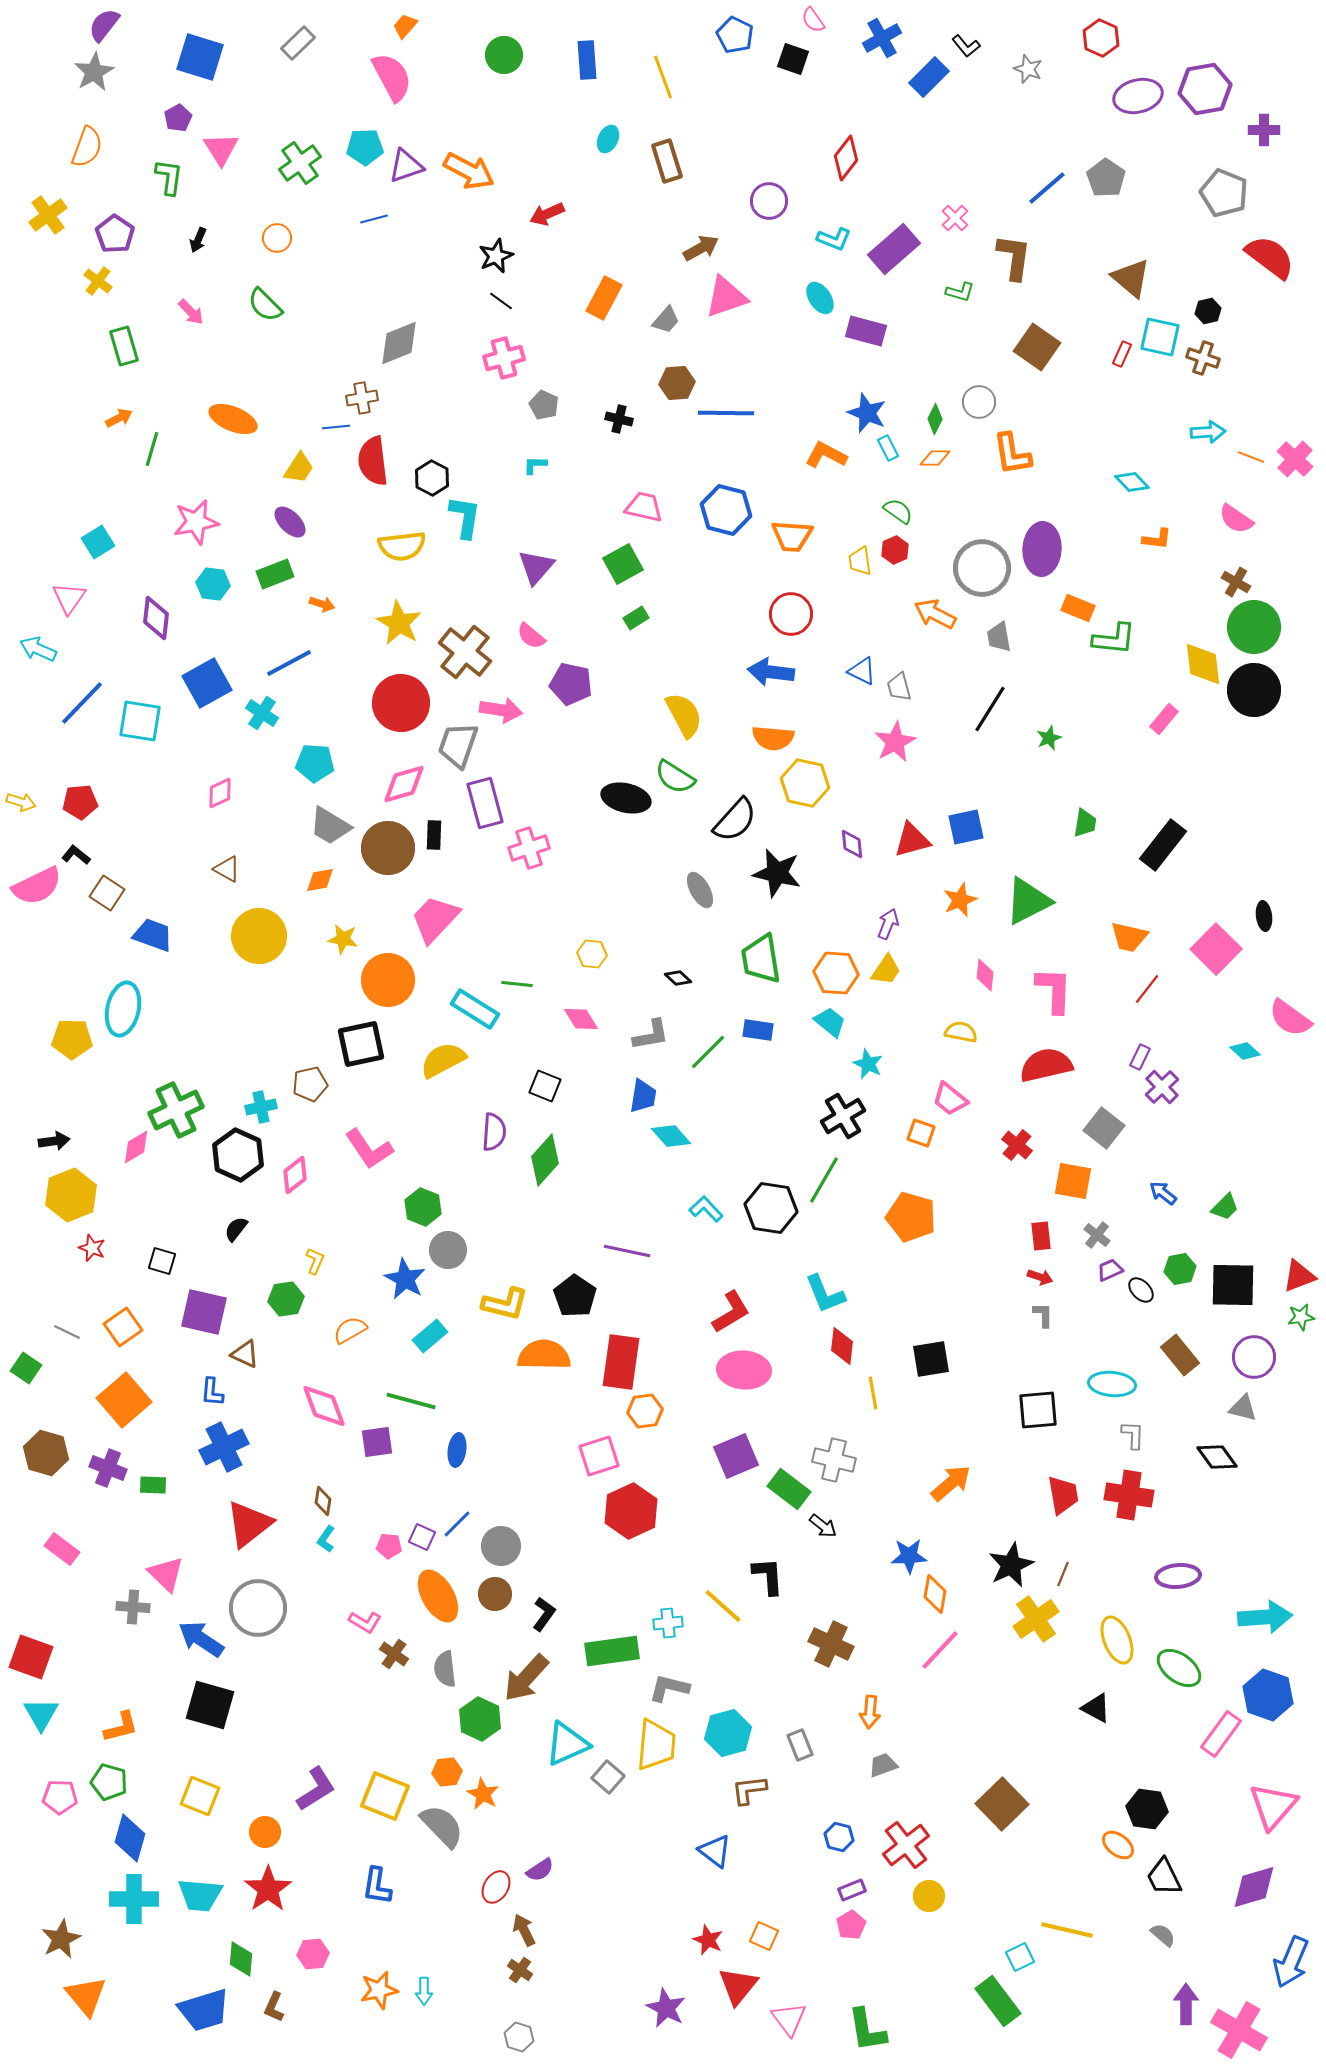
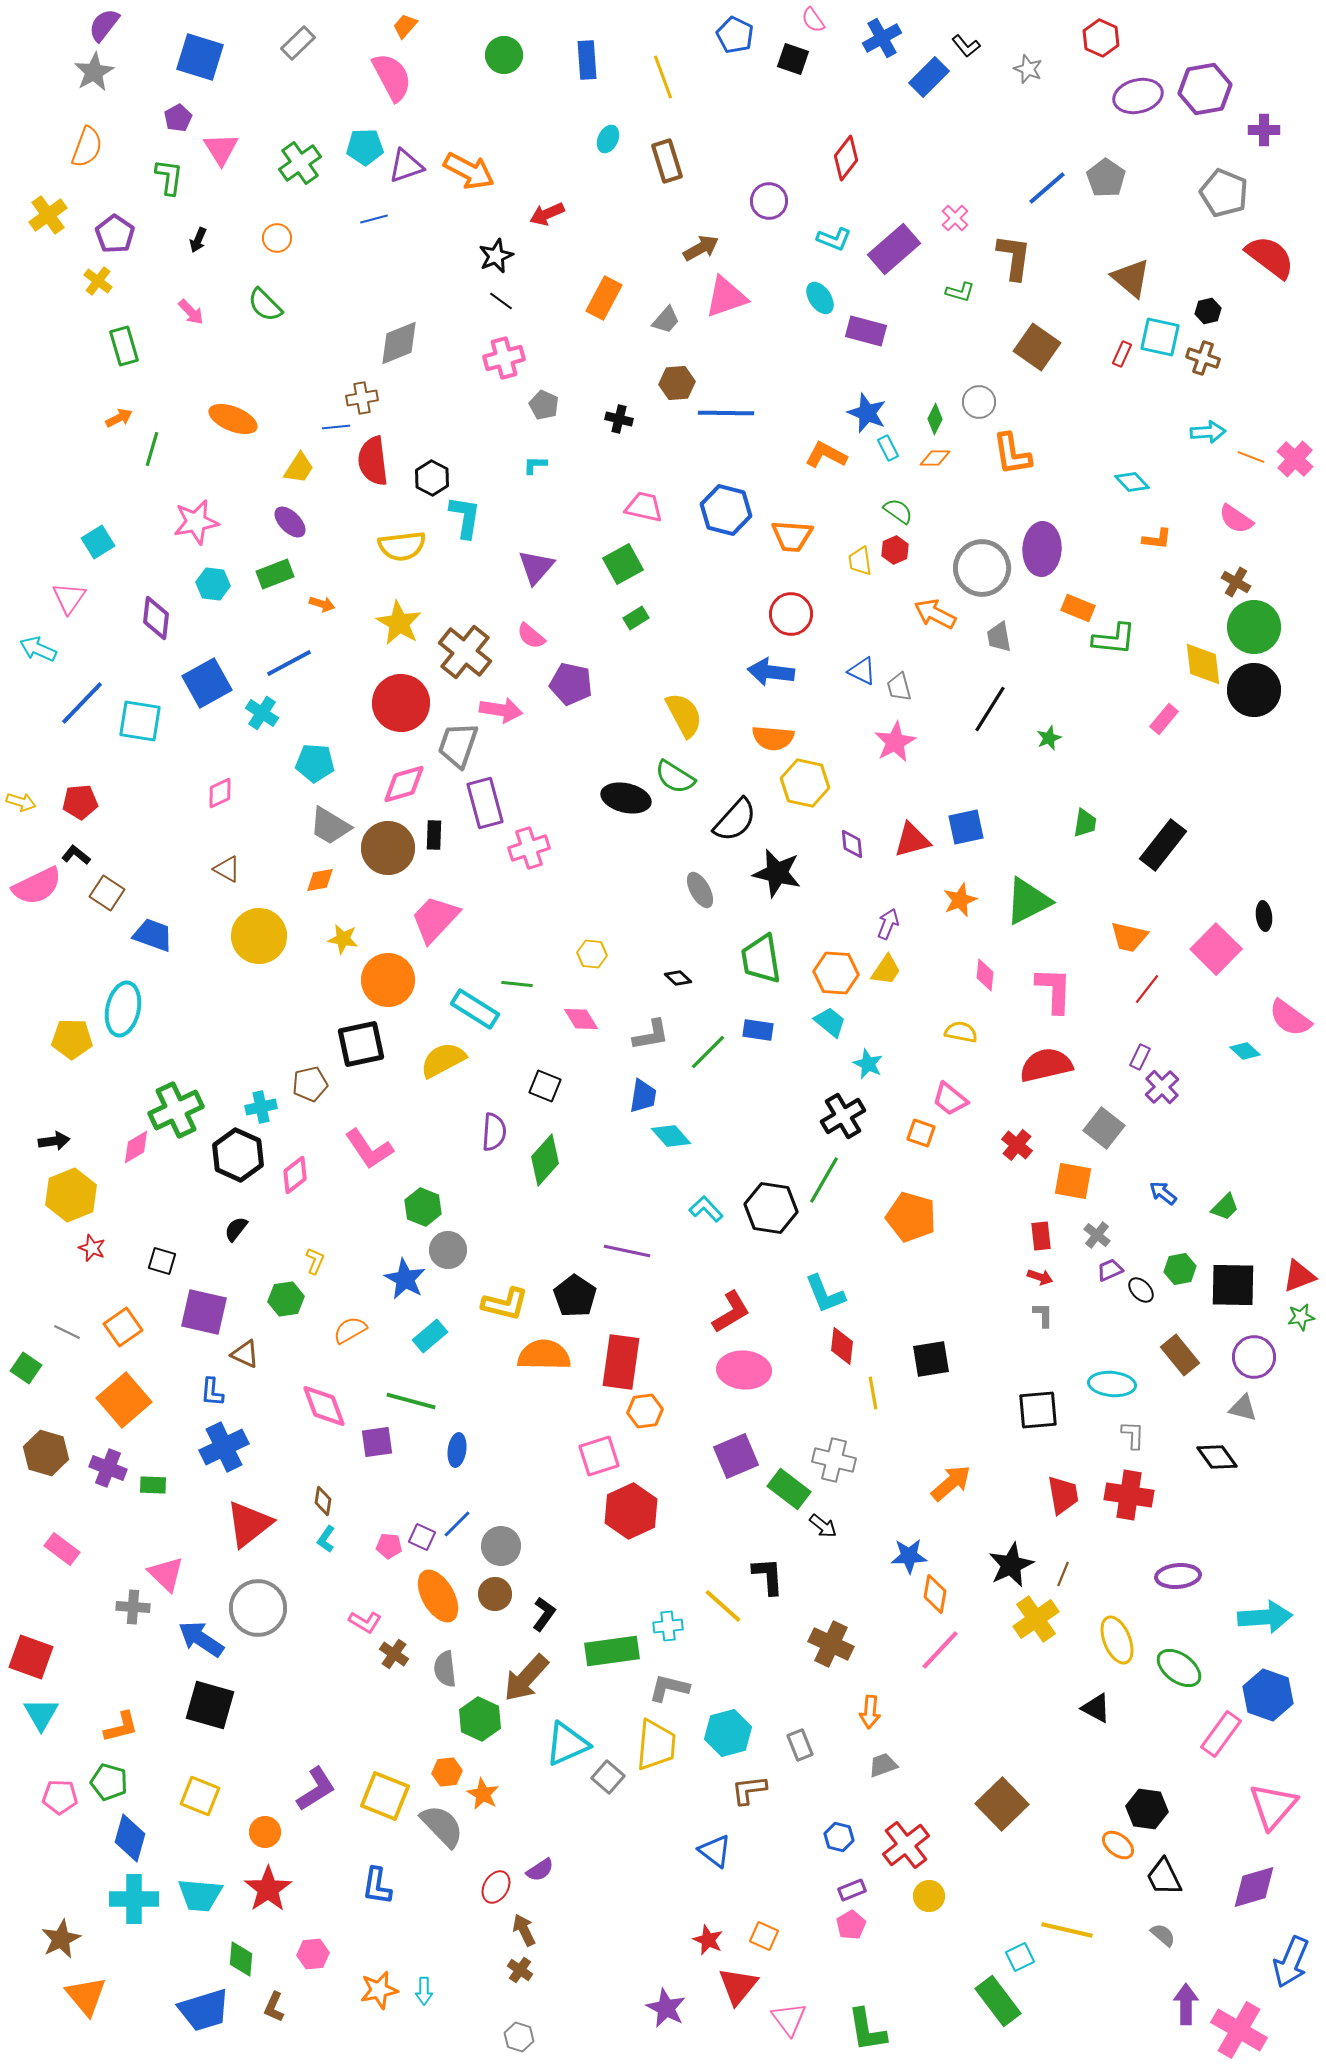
cyan cross at (668, 1623): moved 3 px down
